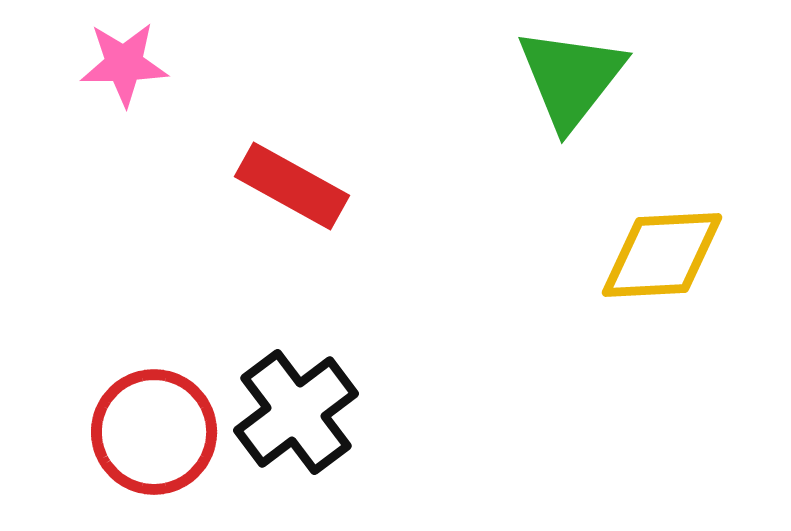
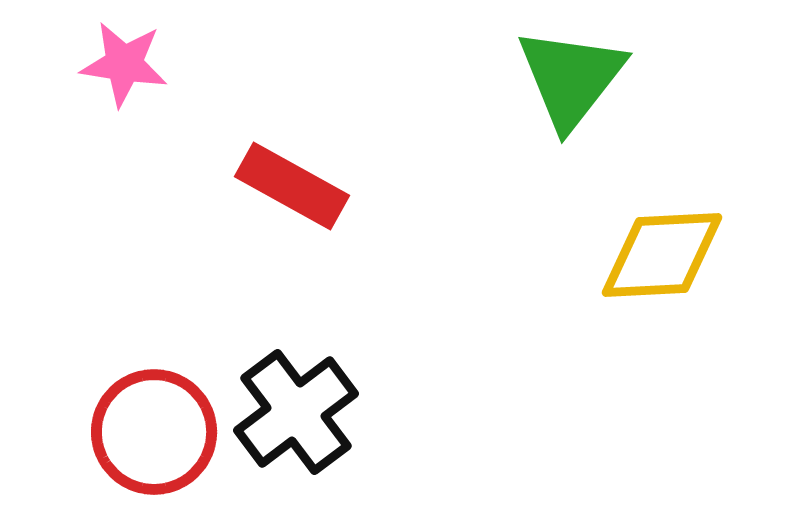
pink star: rotated 10 degrees clockwise
